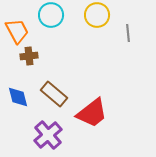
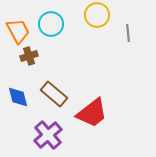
cyan circle: moved 9 px down
orange trapezoid: moved 1 px right
brown cross: rotated 12 degrees counterclockwise
